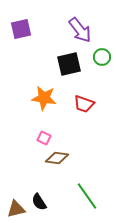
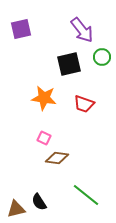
purple arrow: moved 2 px right
green line: moved 1 px left, 1 px up; rotated 16 degrees counterclockwise
